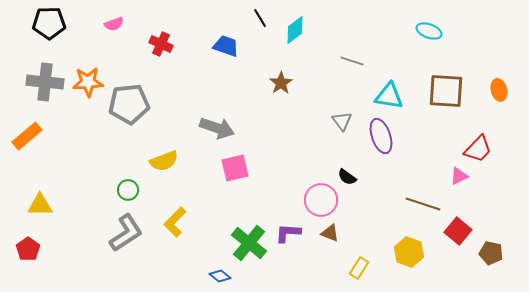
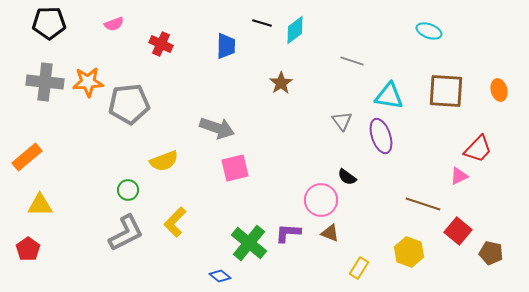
black line: moved 2 px right, 5 px down; rotated 42 degrees counterclockwise
blue trapezoid: rotated 72 degrees clockwise
orange rectangle: moved 21 px down
gray L-shape: rotated 6 degrees clockwise
